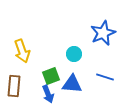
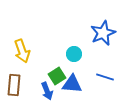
green square: moved 6 px right; rotated 12 degrees counterclockwise
brown rectangle: moved 1 px up
blue arrow: moved 1 px left, 3 px up
